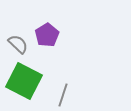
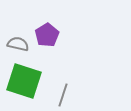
gray semicircle: rotated 30 degrees counterclockwise
green square: rotated 9 degrees counterclockwise
